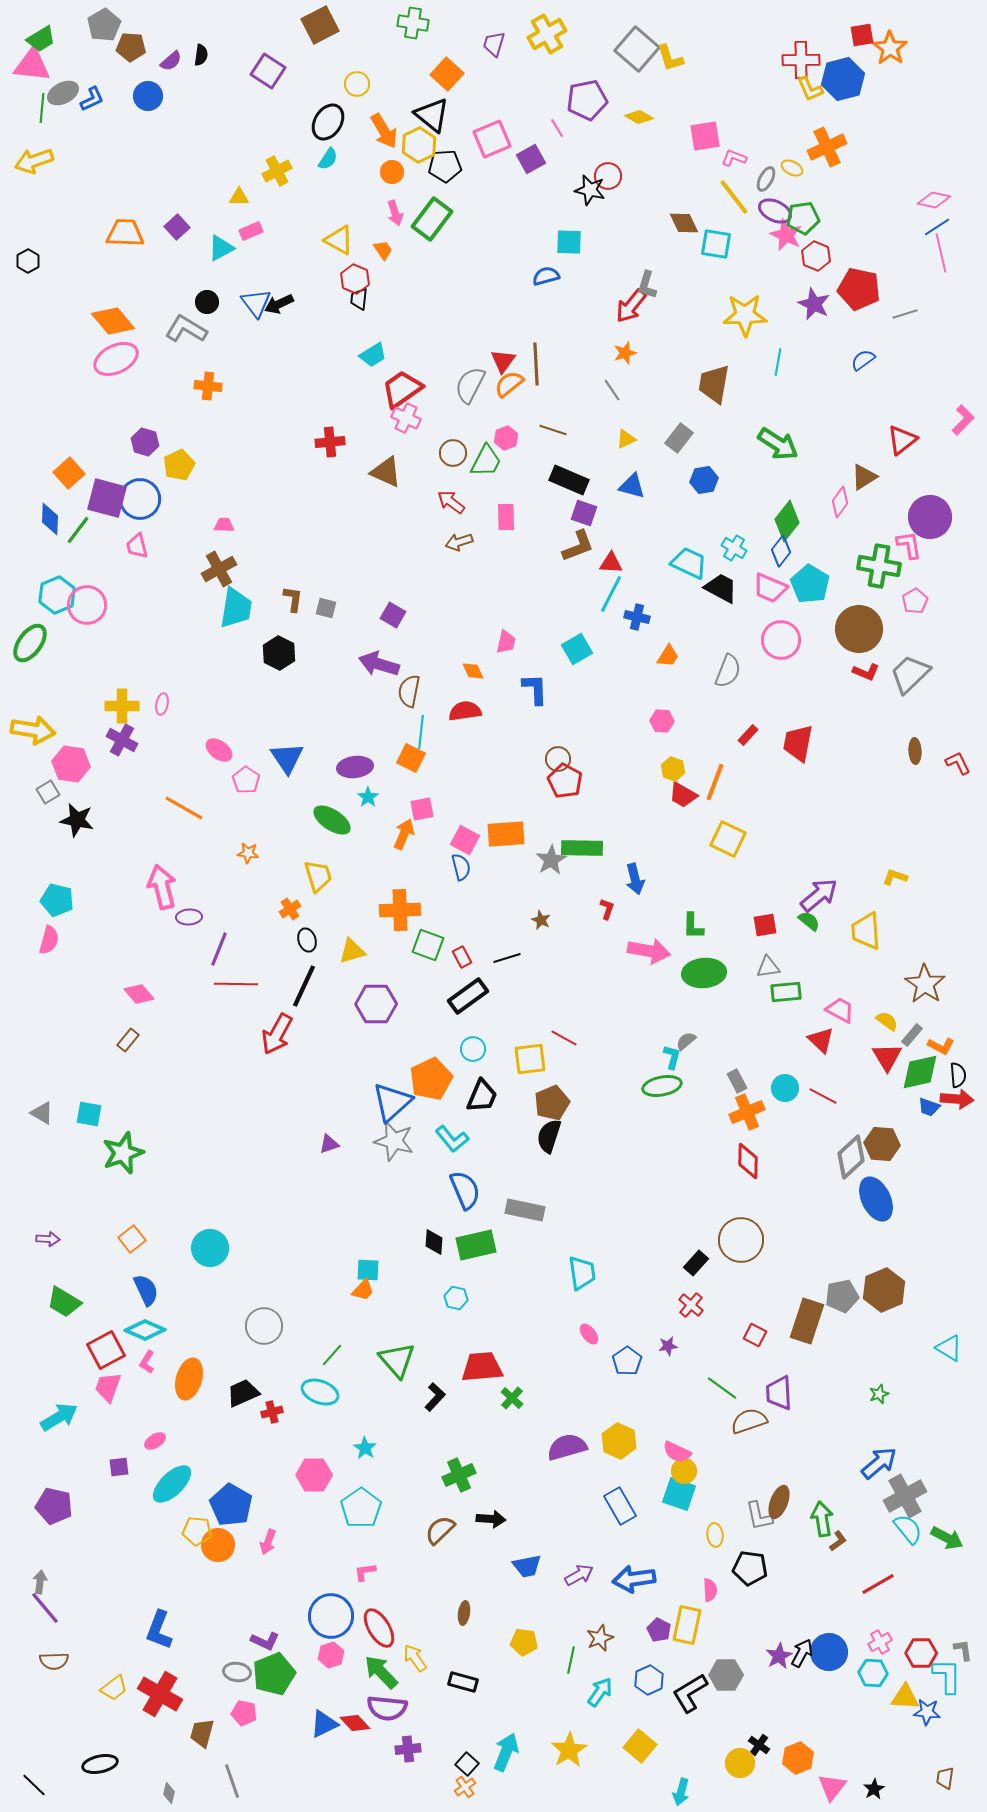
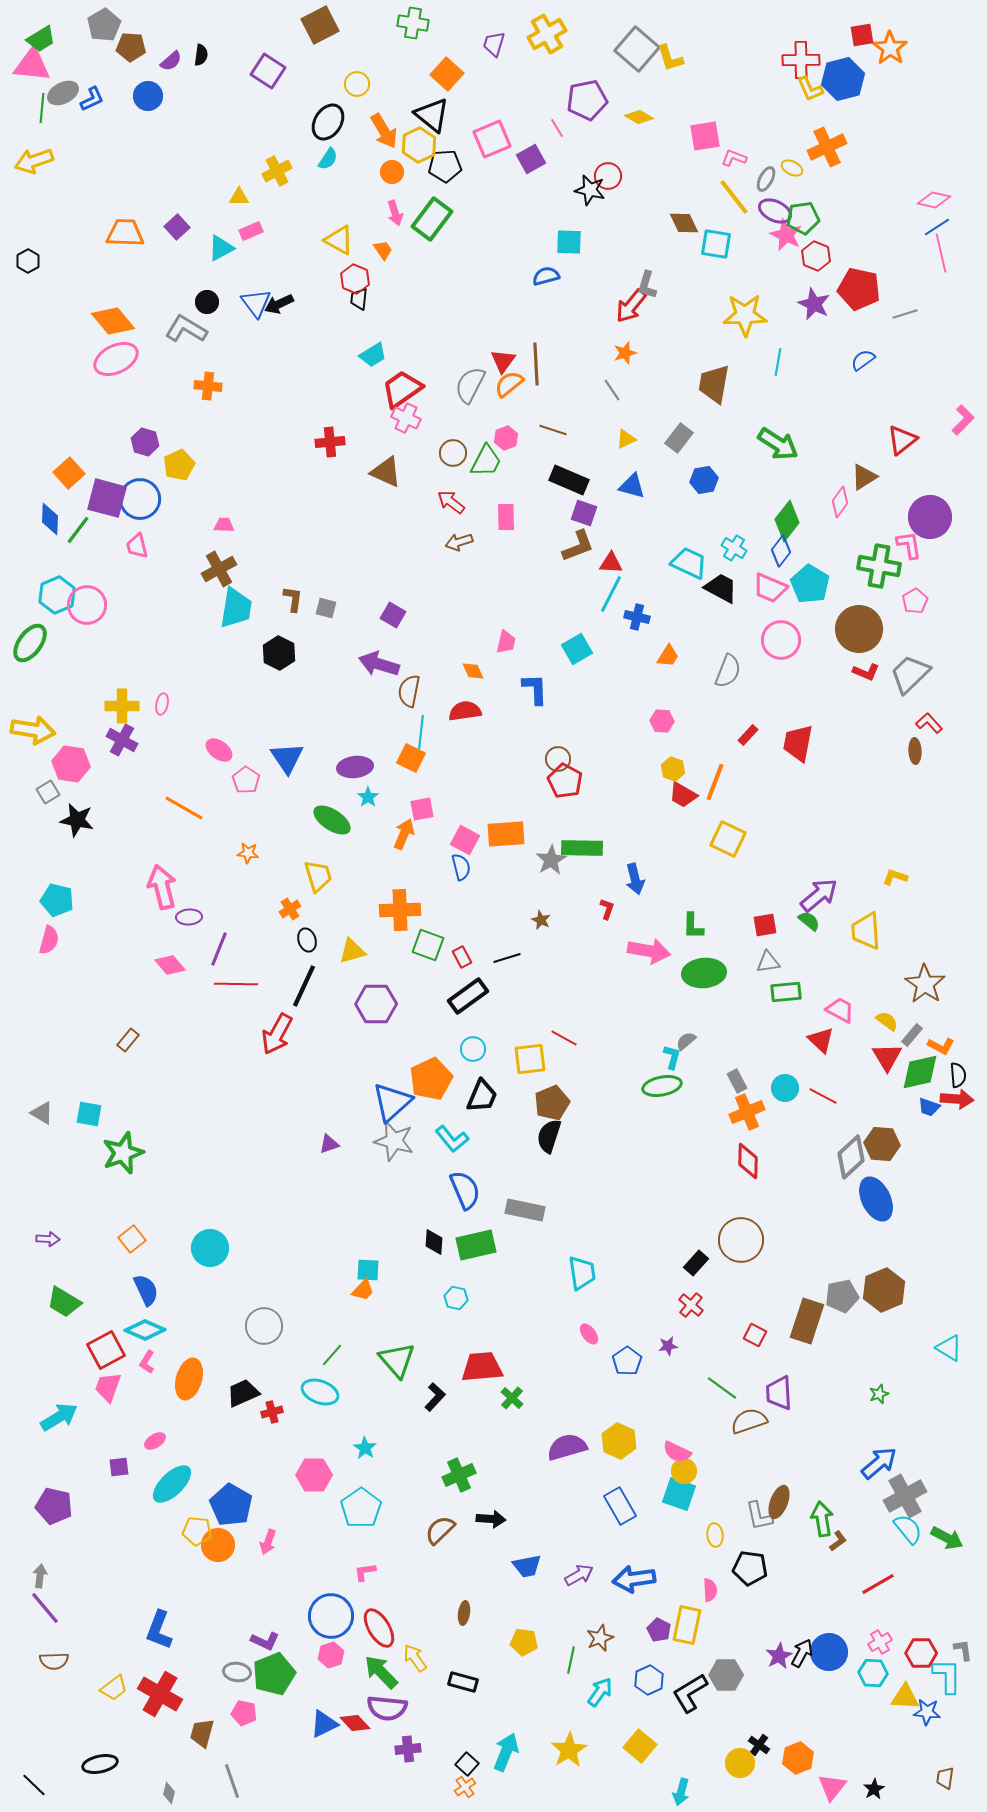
red L-shape at (958, 763): moved 29 px left, 40 px up; rotated 16 degrees counterclockwise
gray triangle at (768, 967): moved 5 px up
pink diamond at (139, 994): moved 31 px right, 29 px up
gray arrow at (40, 1582): moved 6 px up
